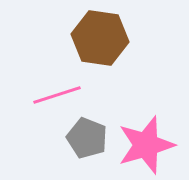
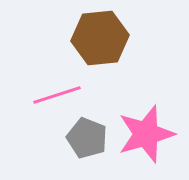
brown hexagon: rotated 14 degrees counterclockwise
pink star: moved 11 px up
